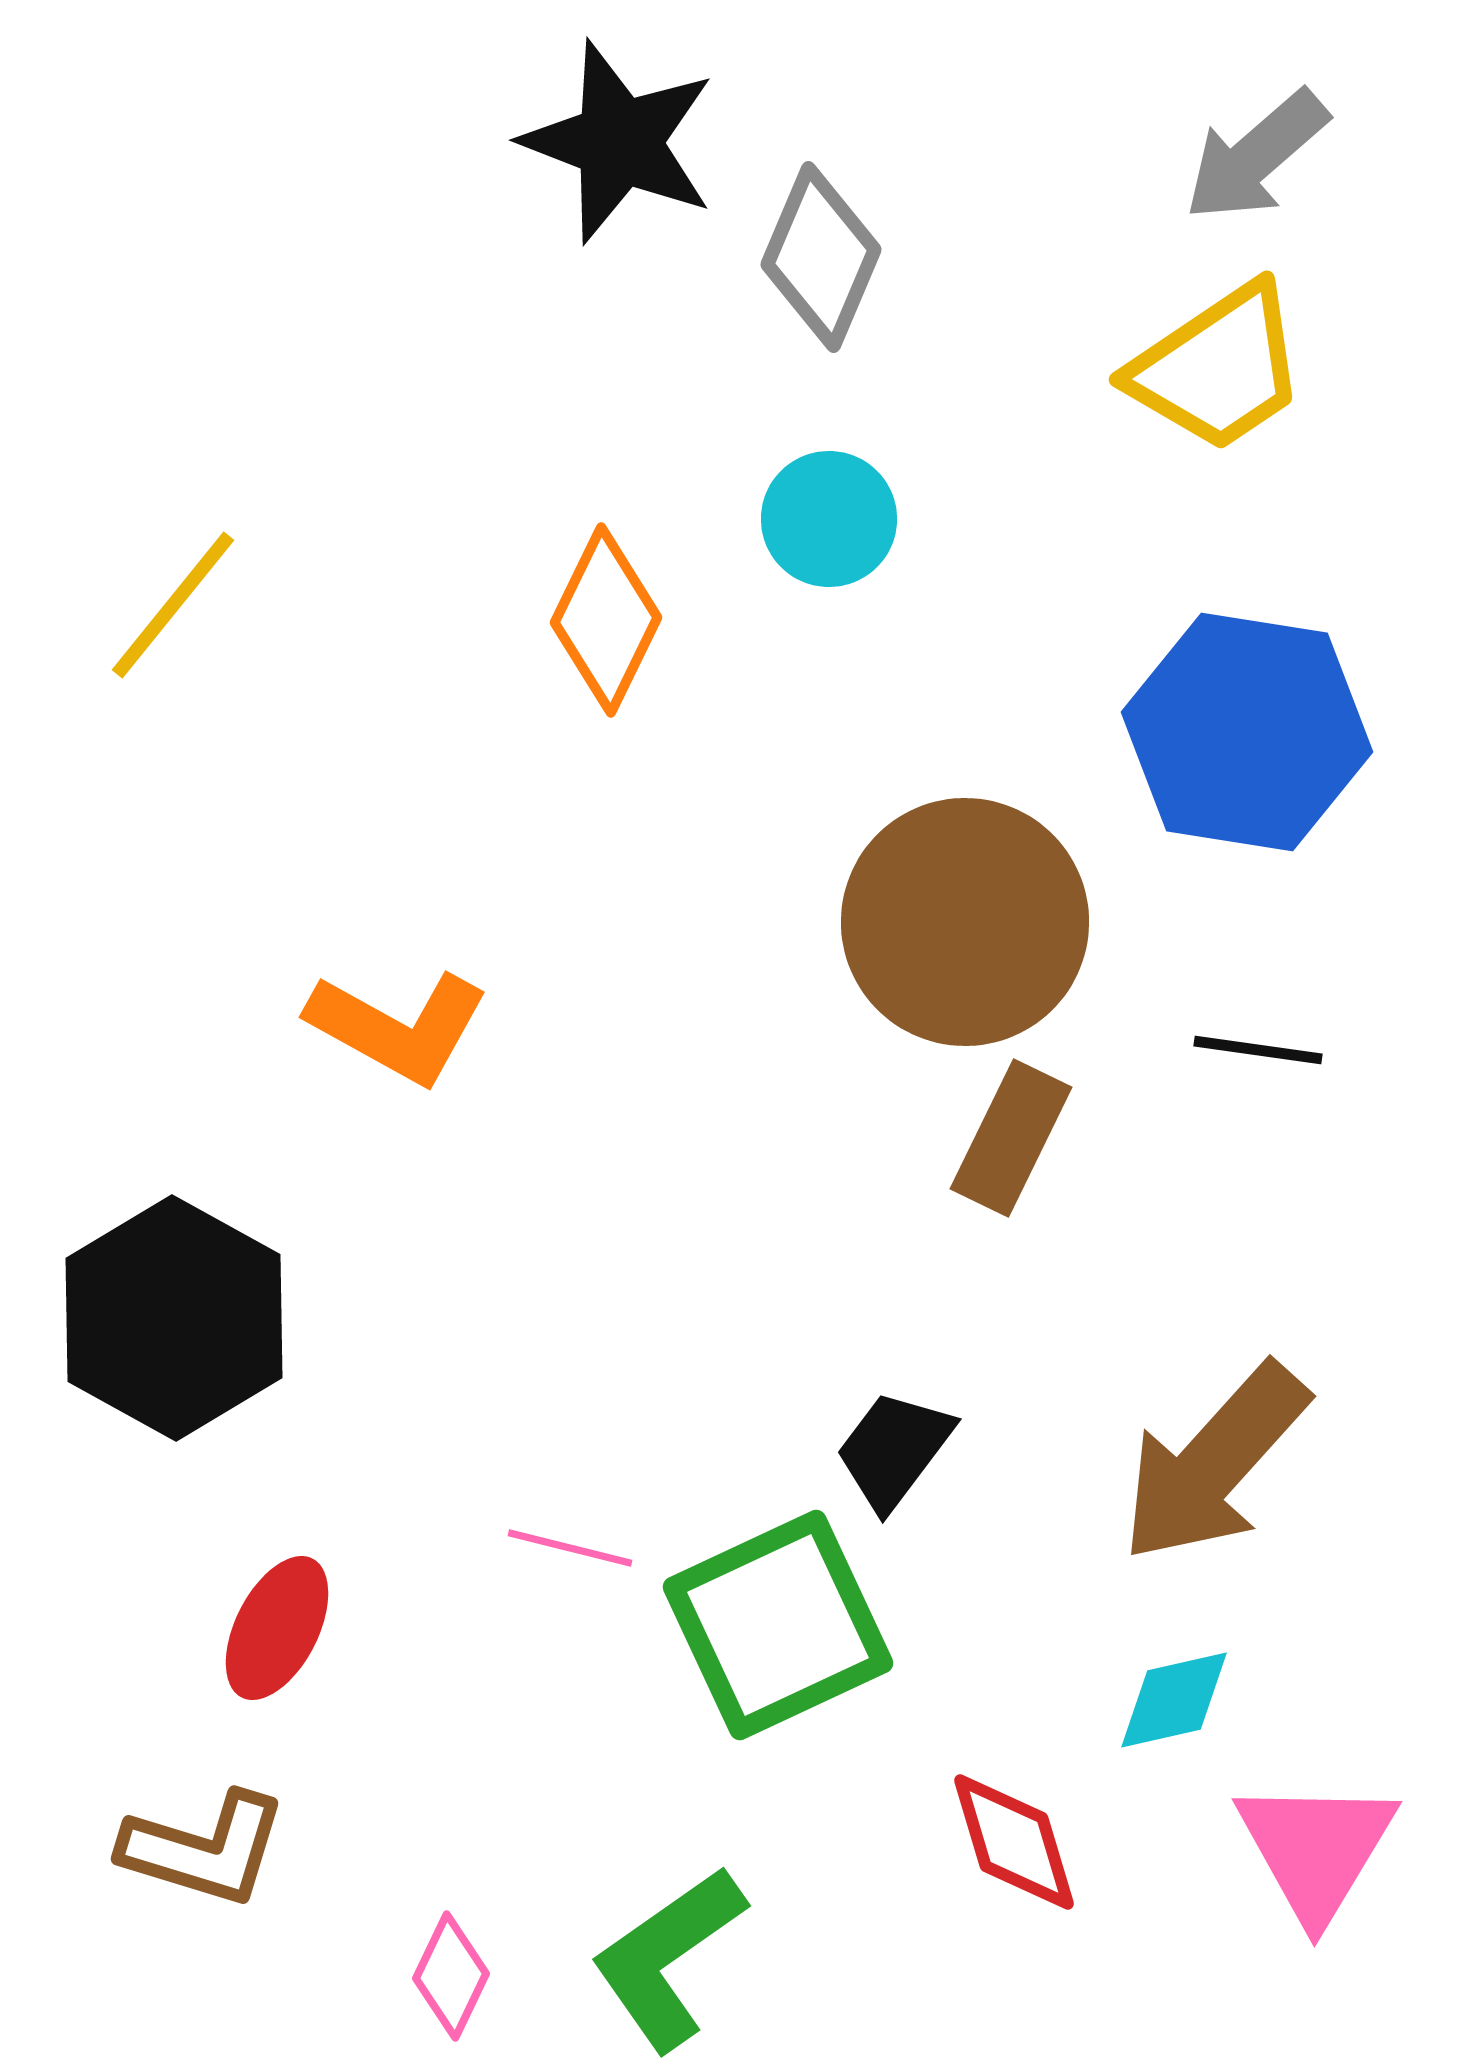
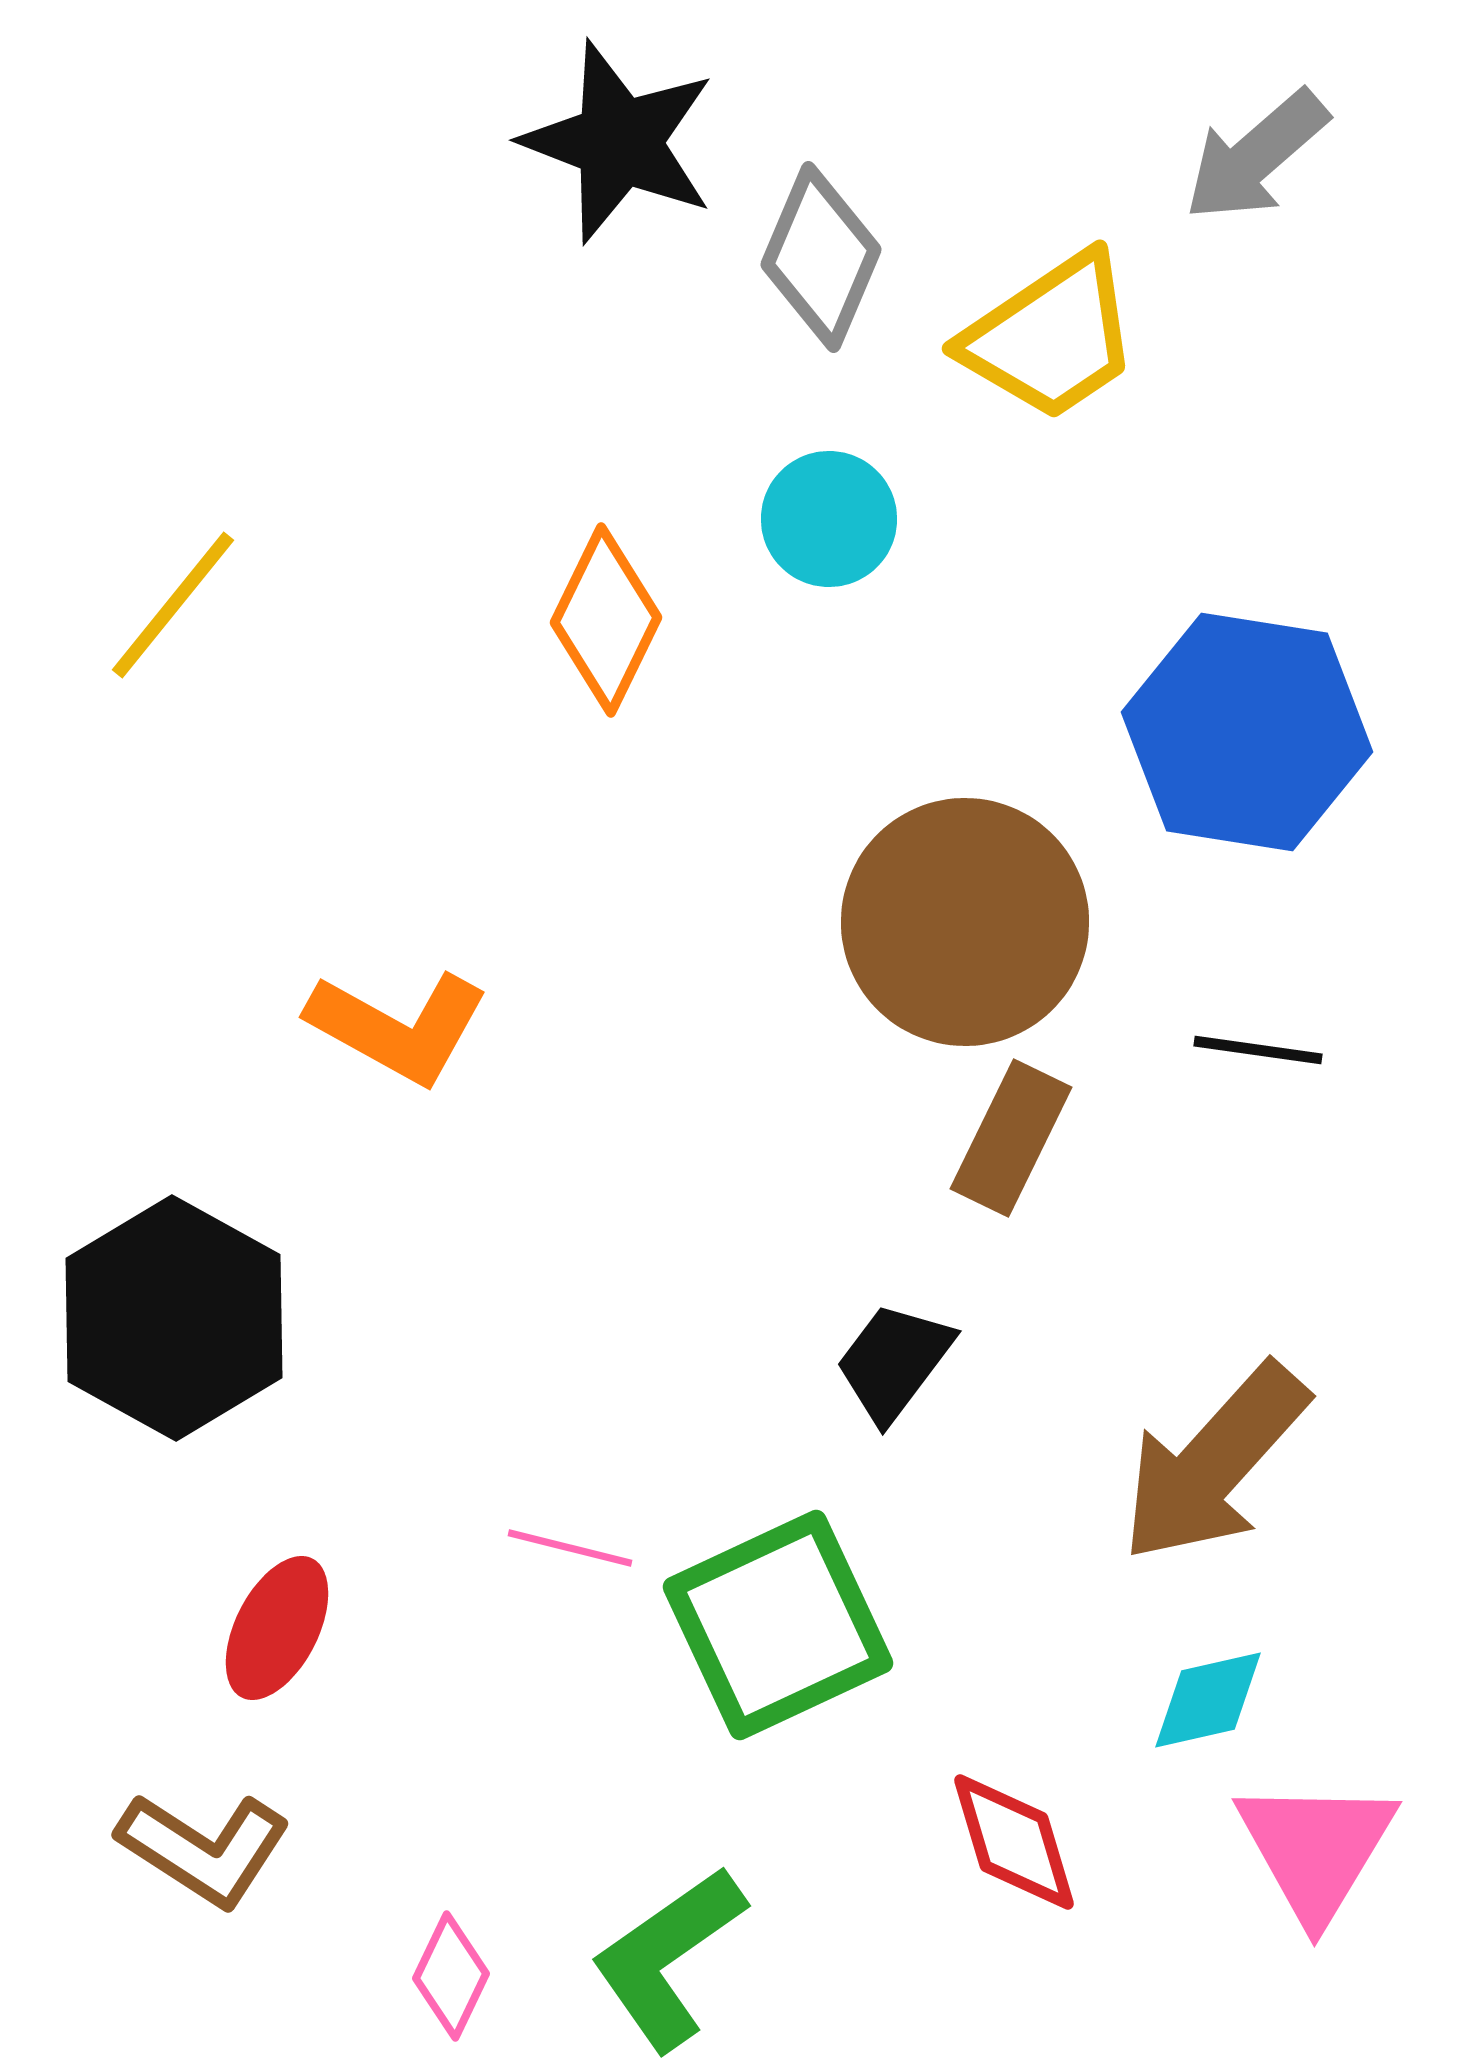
yellow trapezoid: moved 167 px left, 31 px up
black trapezoid: moved 88 px up
cyan diamond: moved 34 px right
brown L-shape: rotated 16 degrees clockwise
